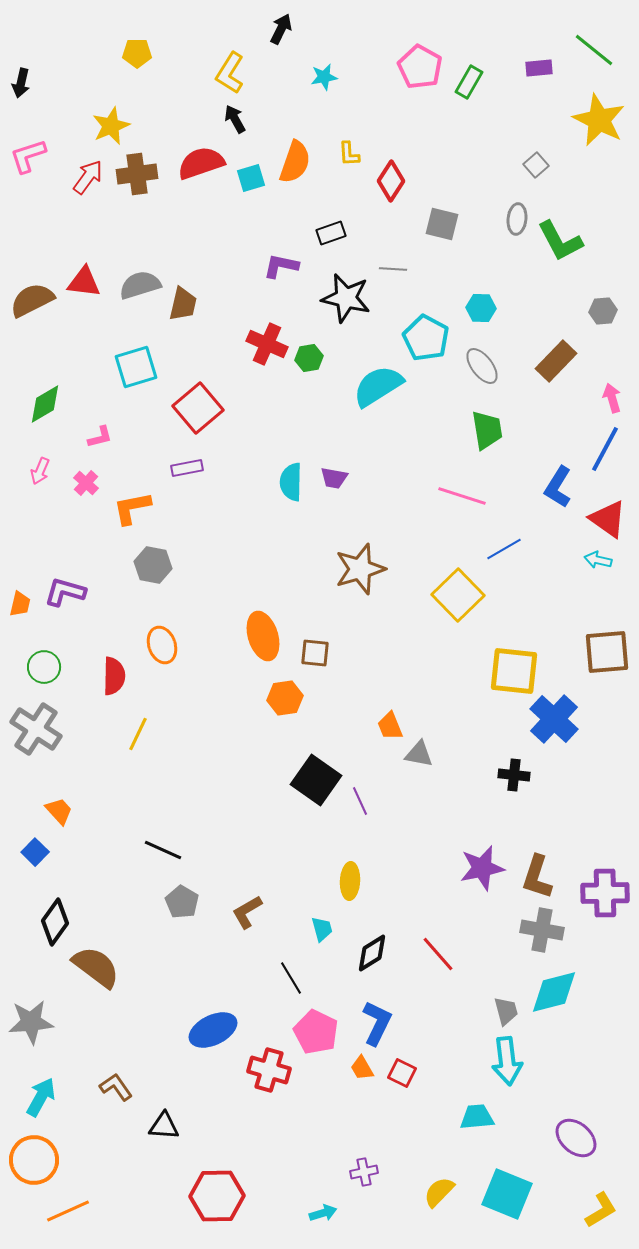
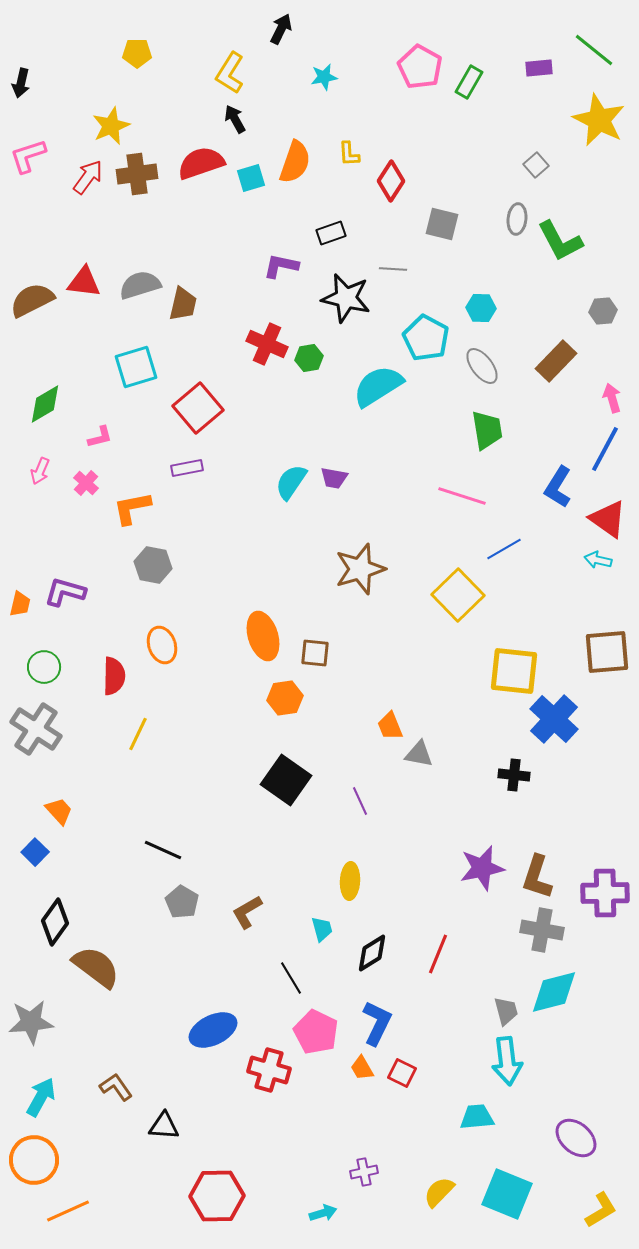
cyan semicircle at (291, 482): rotated 33 degrees clockwise
black square at (316, 780): moved 30 px left
red line at (438, 954): rotated 63 degrees clockwise
